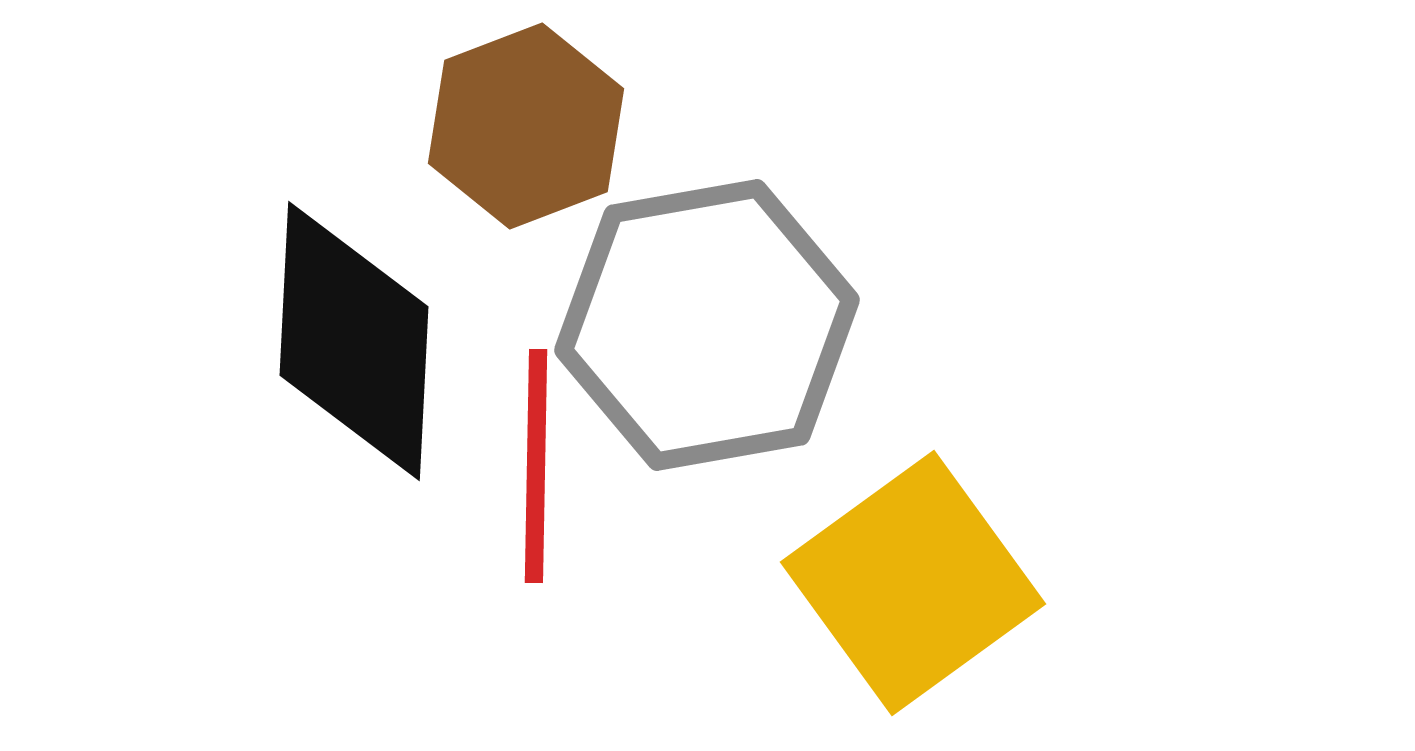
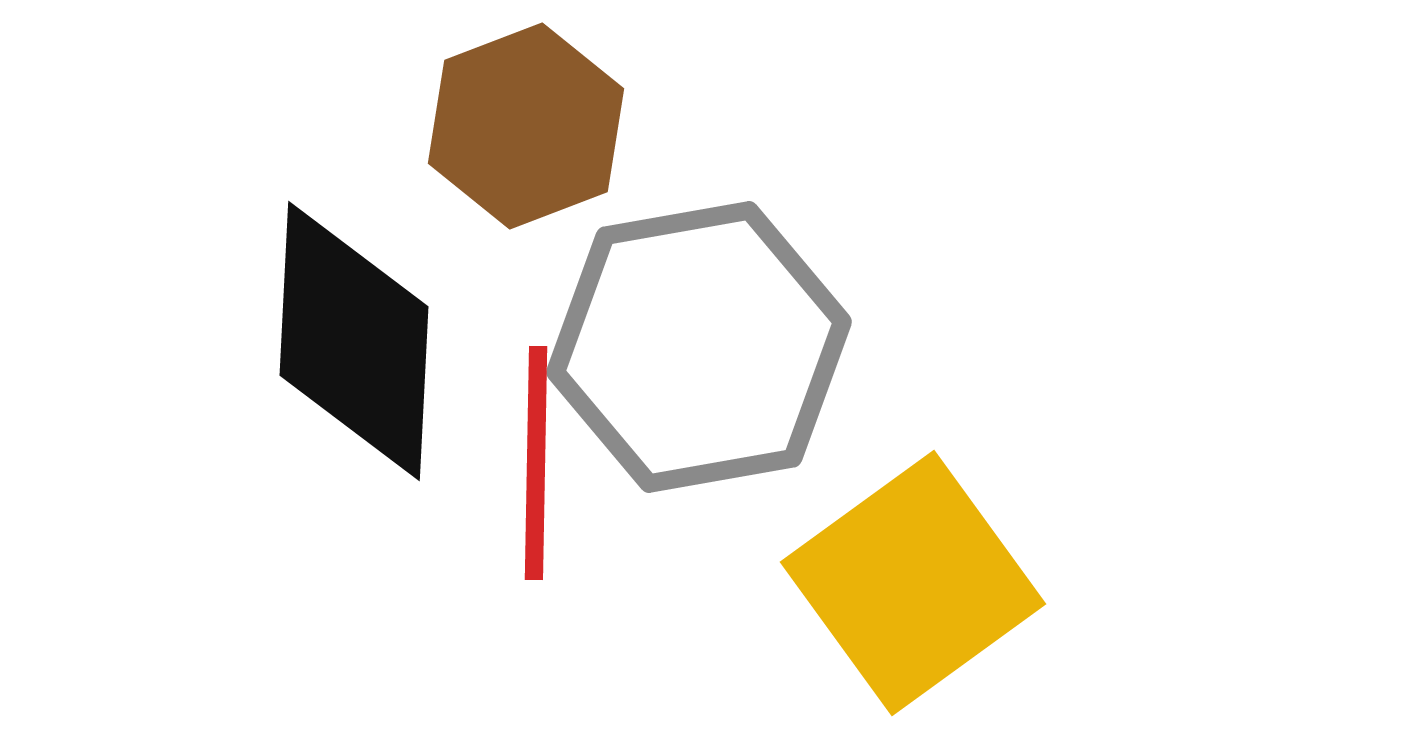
gray hexagon: moved 8 px left, 22 px down
red line: moved 3 px up
